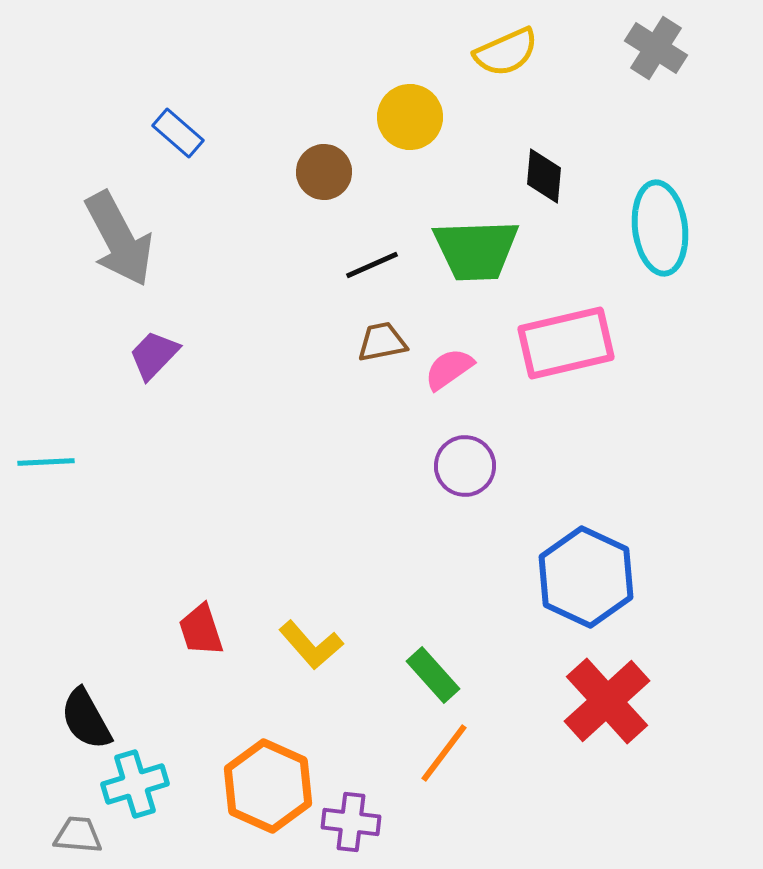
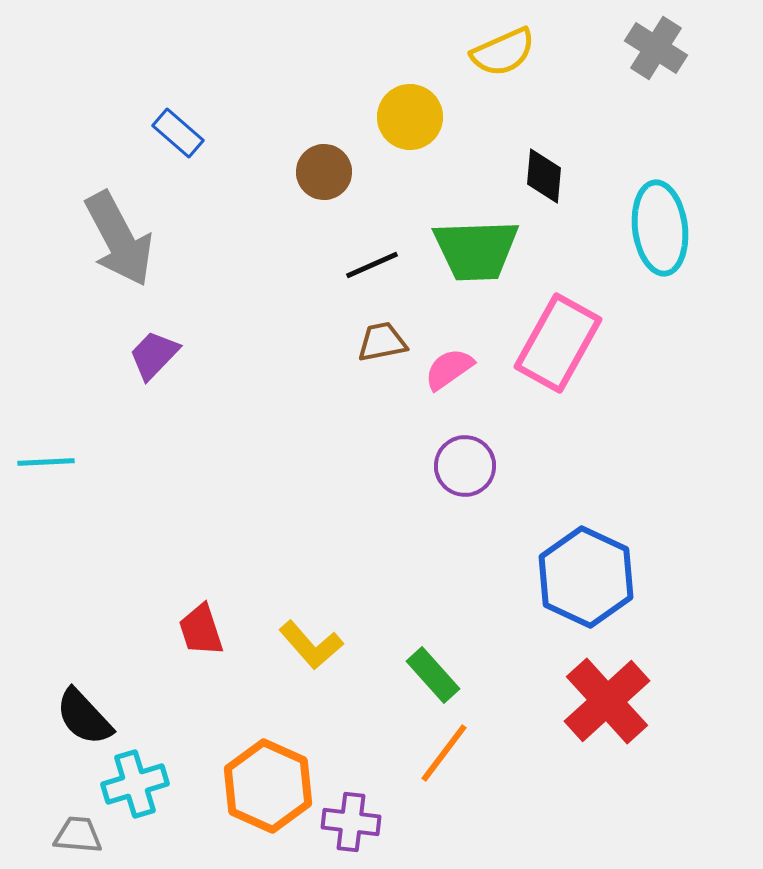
yellow semicircle: moved 3 px left
pink rectangle: moved 8 px left; rotated 48 degrees counterclockwise
black semicircle: moved 2 px left, 2 px up; rotated 14 degrees counterclockwise
